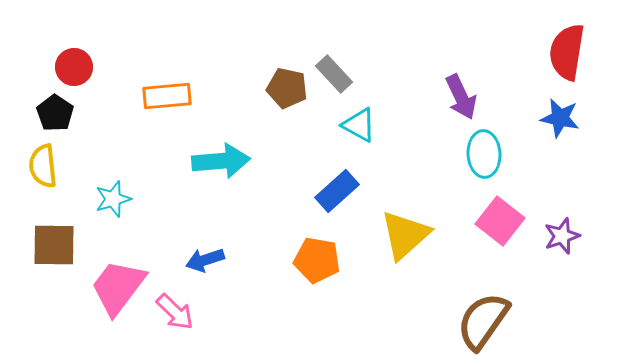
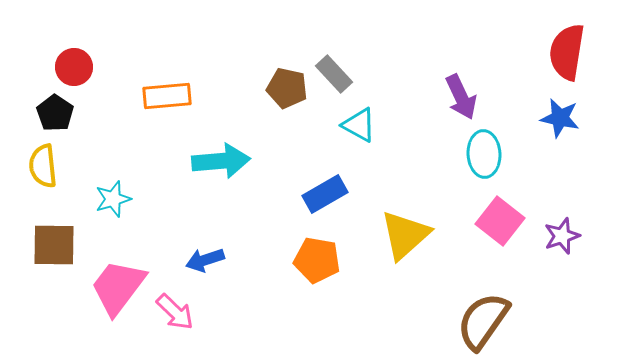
blue rectangle: moved 12 px left, 3 px down; rotated 12 degrees clockwise
